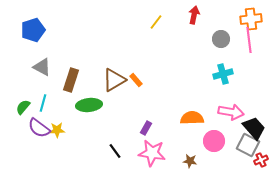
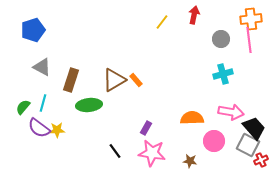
yellow line: moved 6 px right
